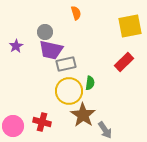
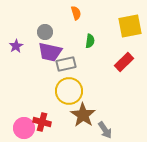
purple trapezoid: moved 1 px left, 2 px down
green semicircle: moved 42 px up
pink circle: moved 11 px right, 2 px down
